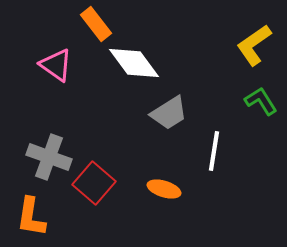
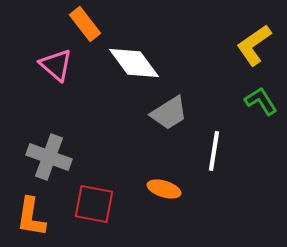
orange rectangle: moved 11 px left
pink triangle: rotated 6 degrees clockwise
red square: moved 21 px down; rotated 30 degrees counterclockwise
